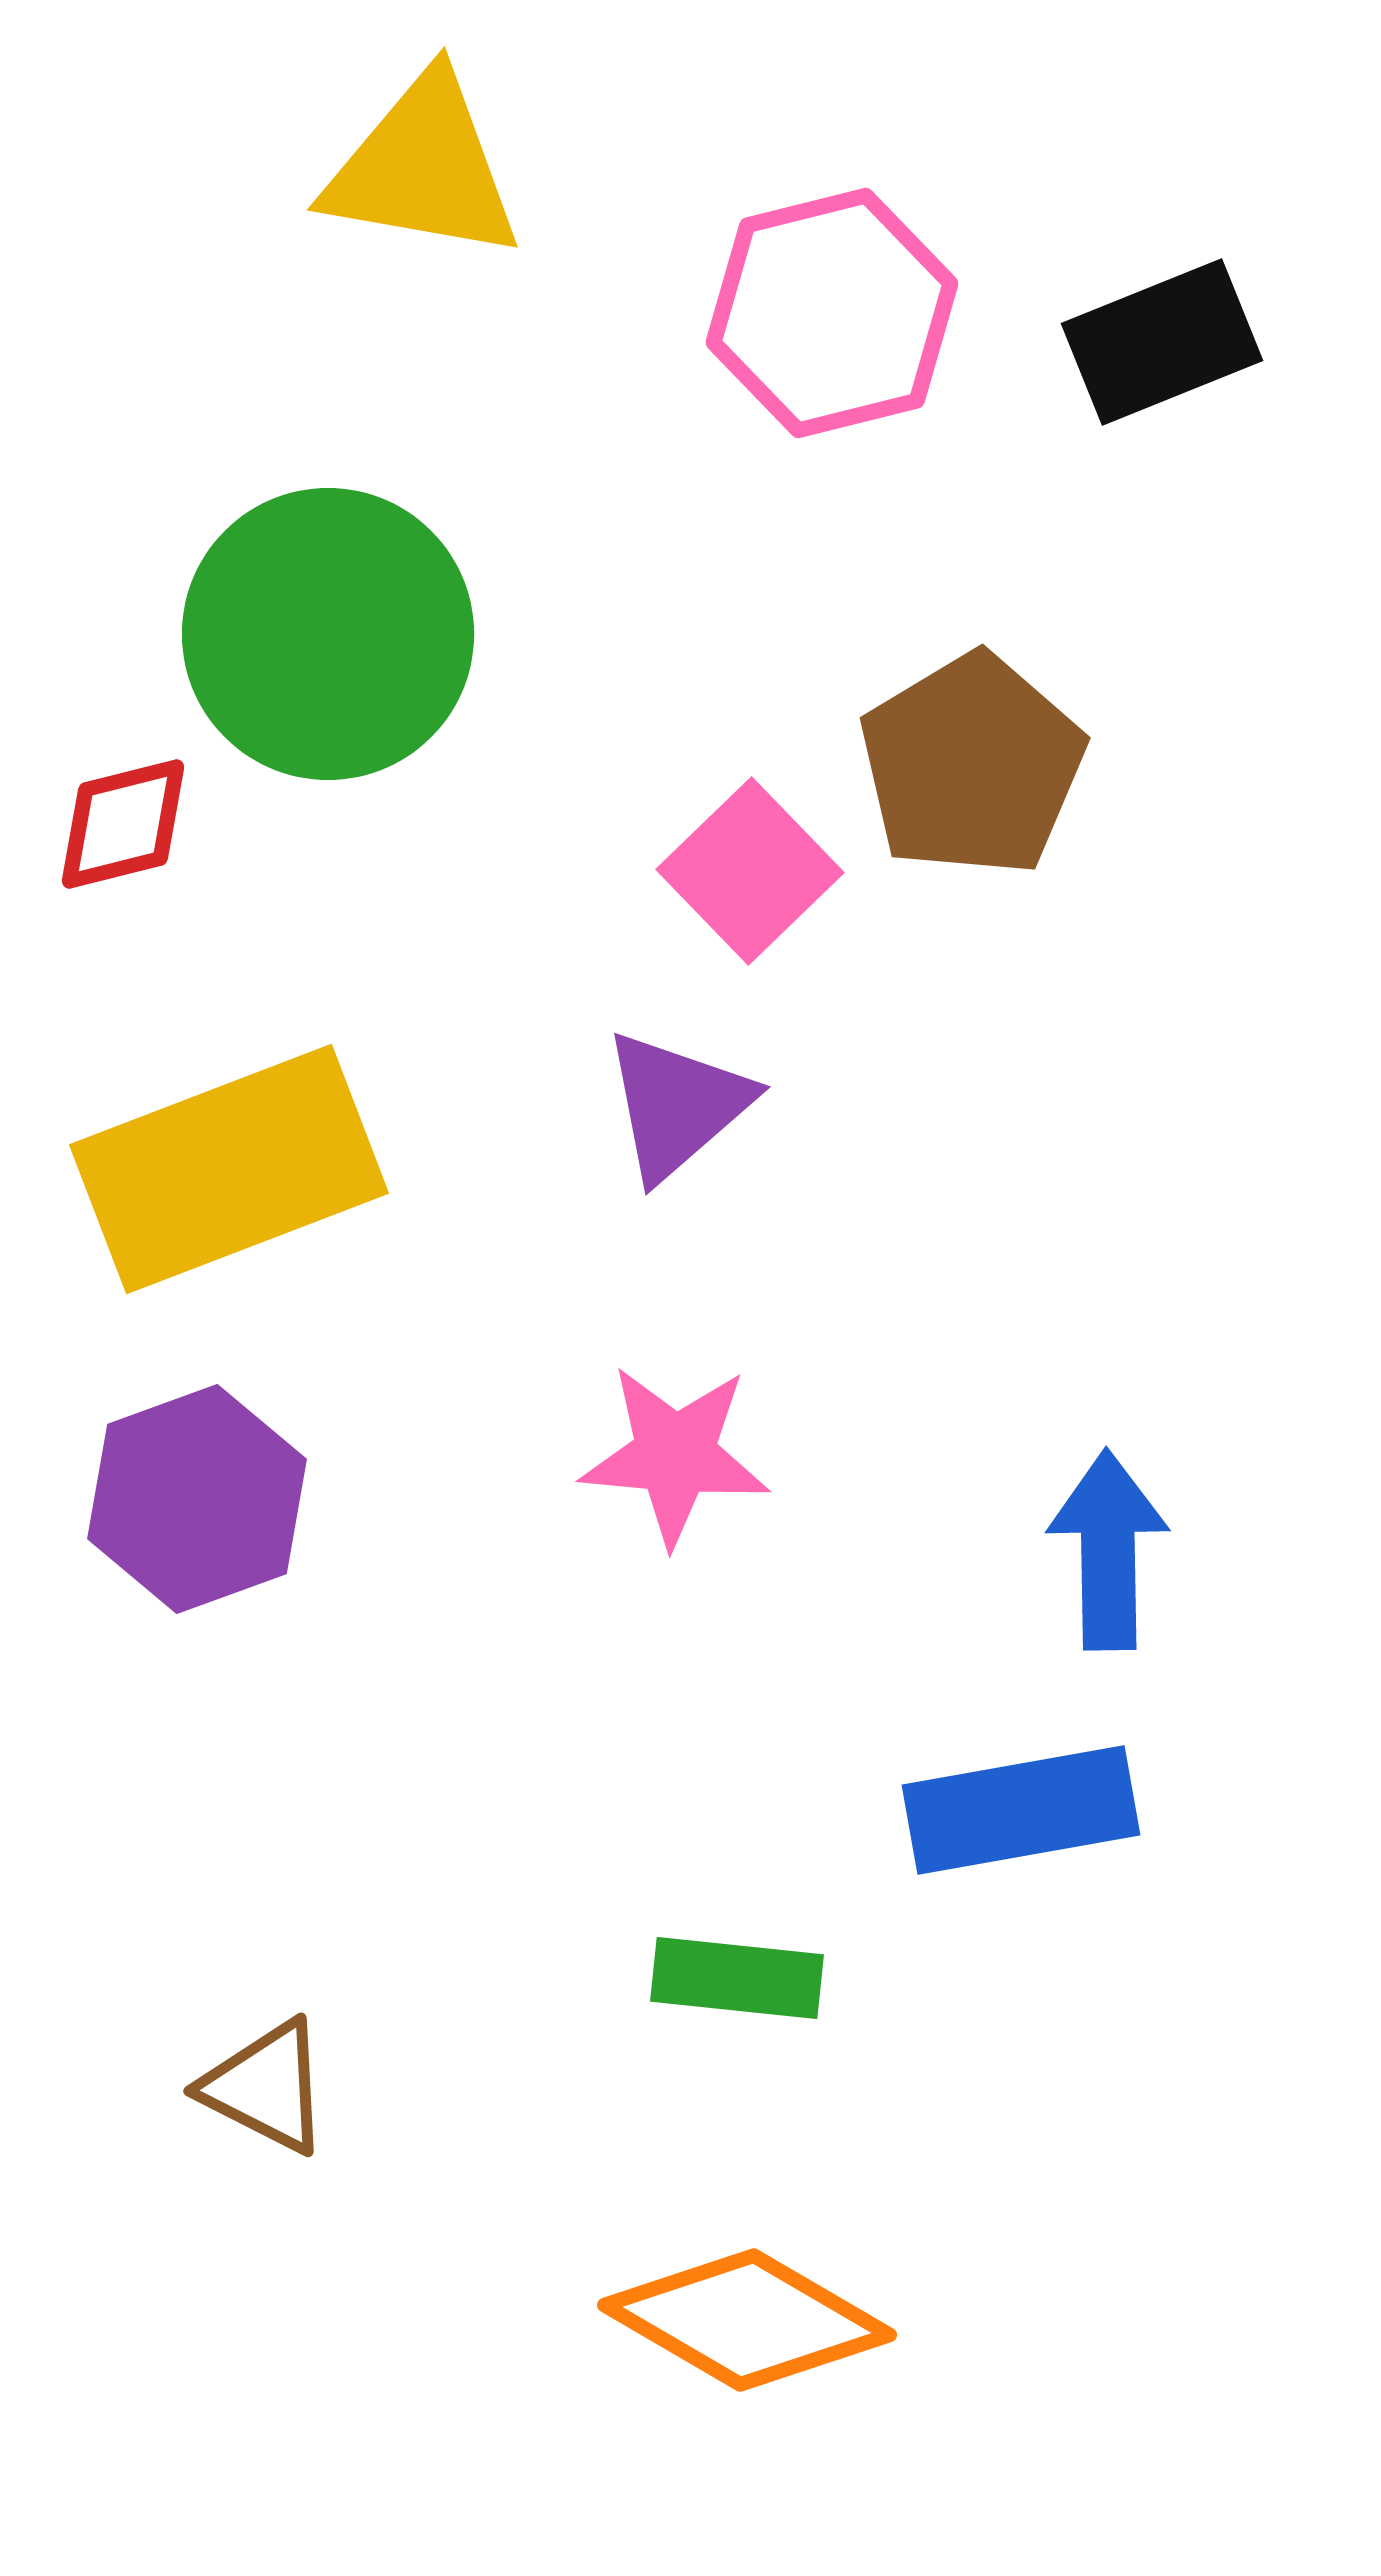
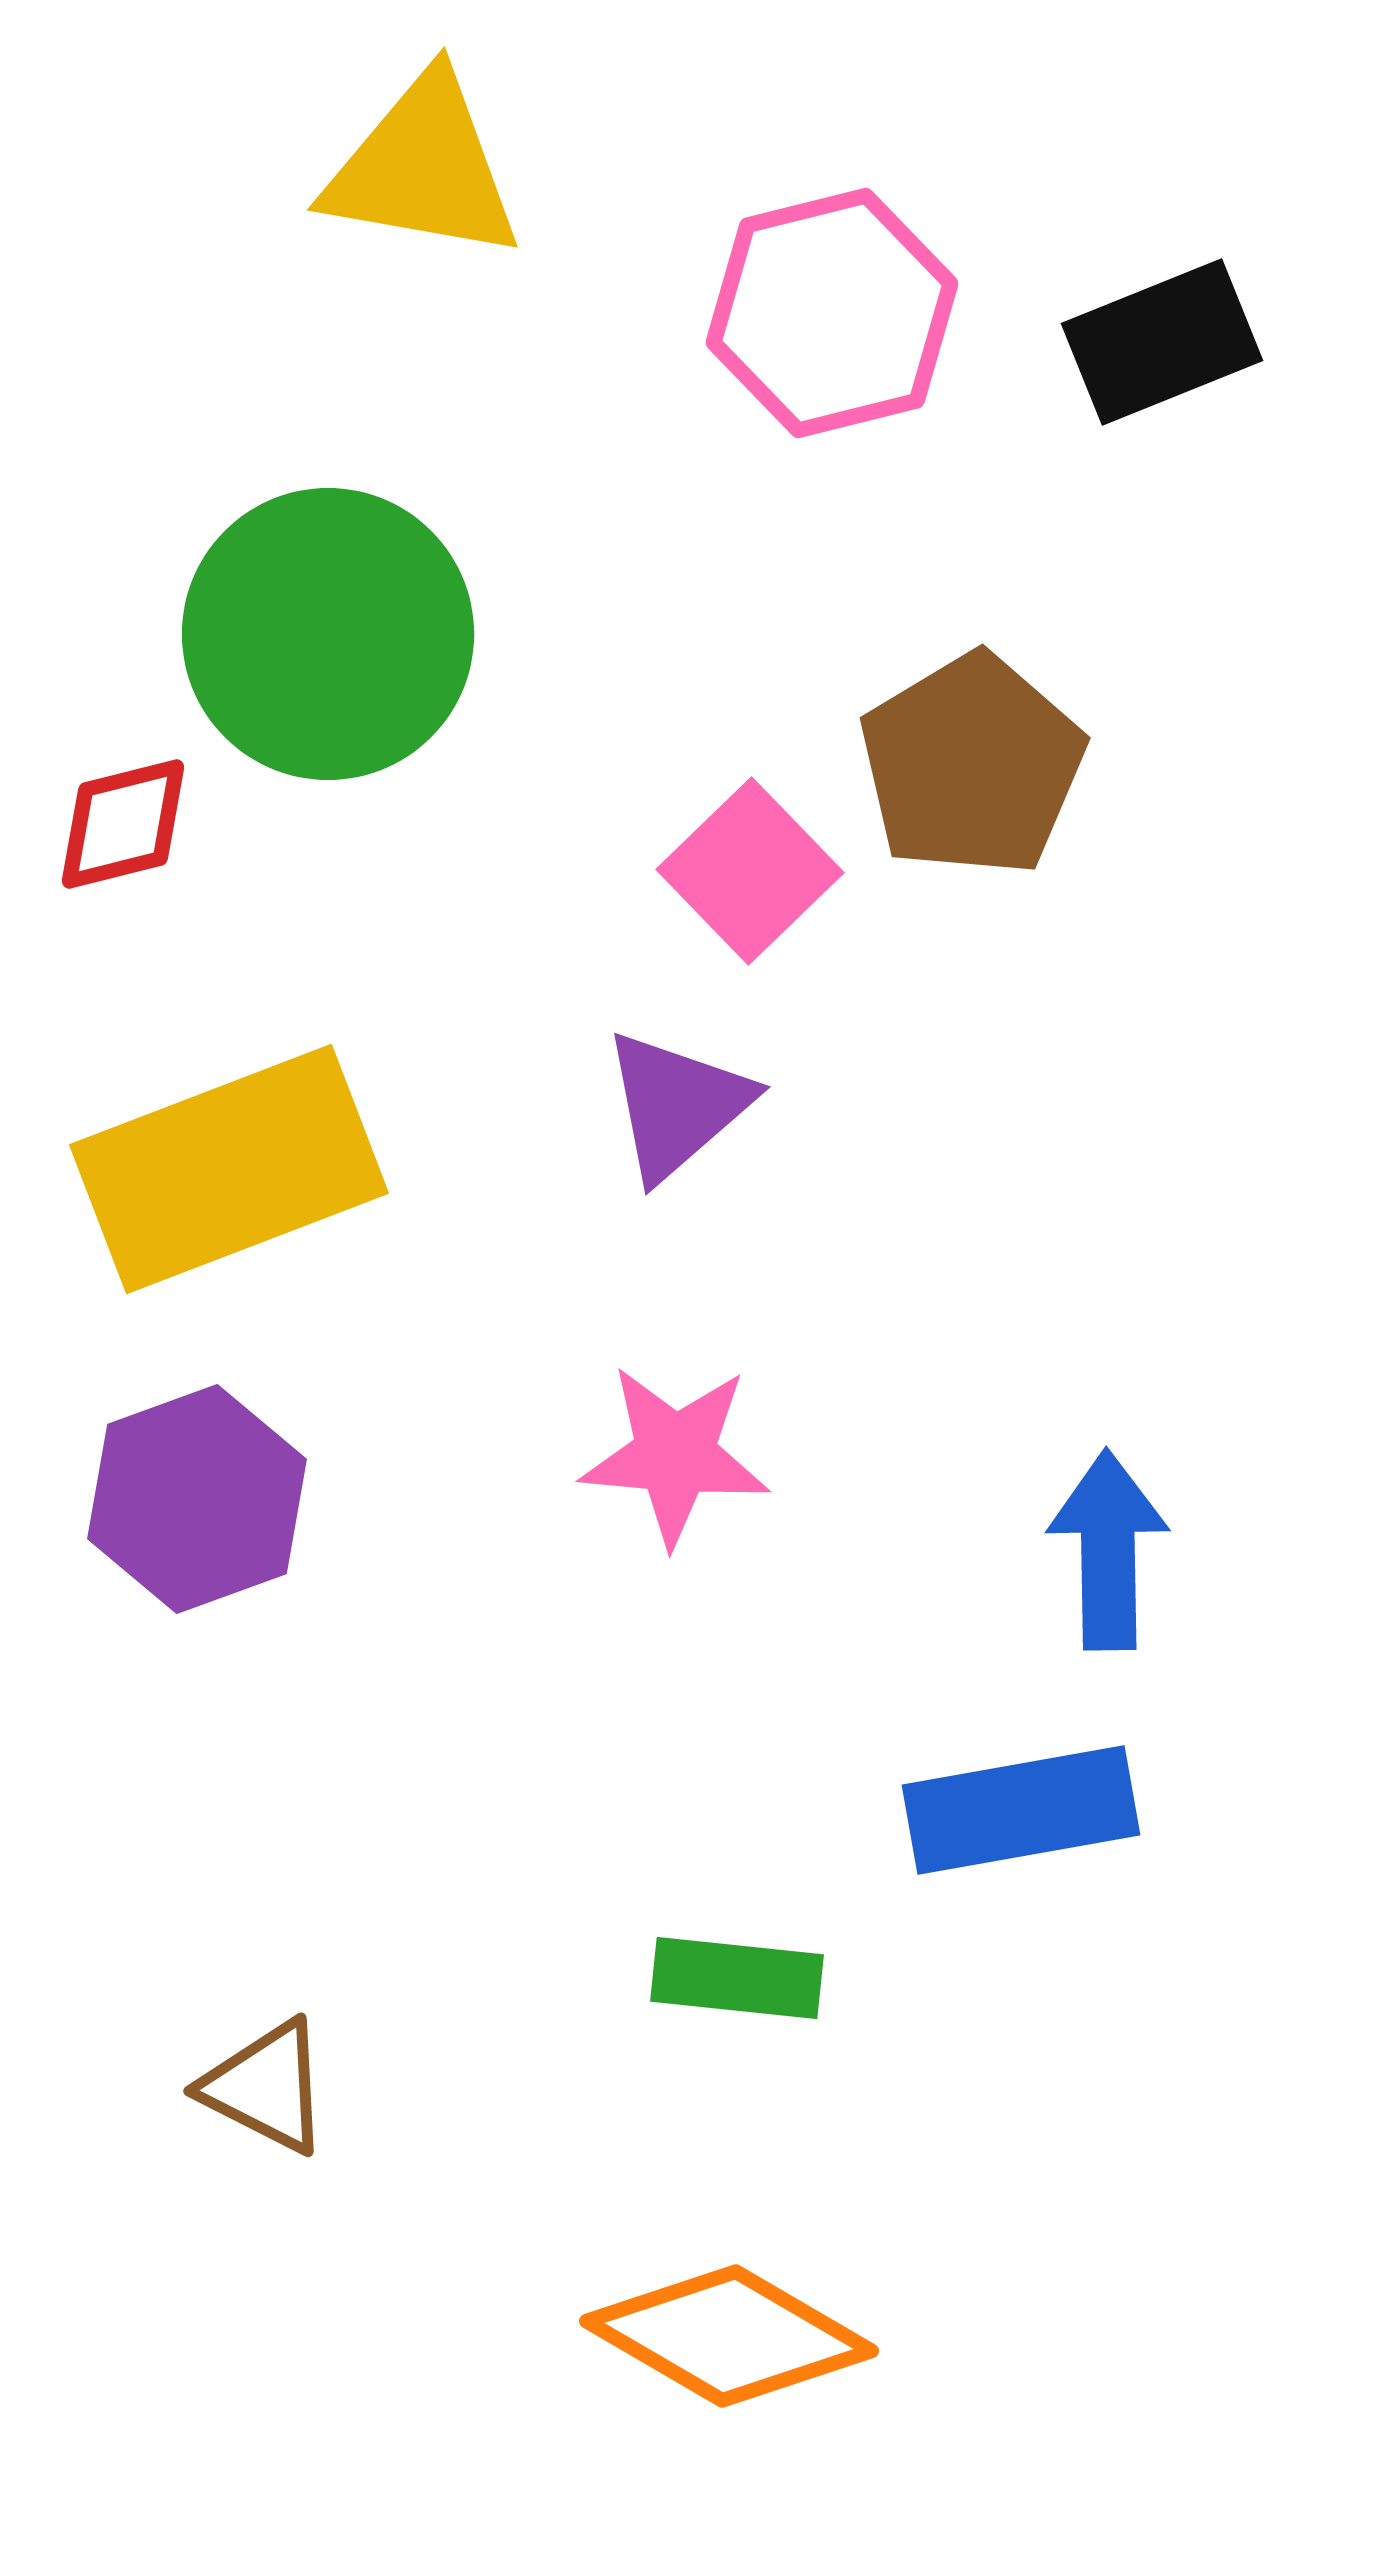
orange diamond: moved 18 px left, 16 px down
